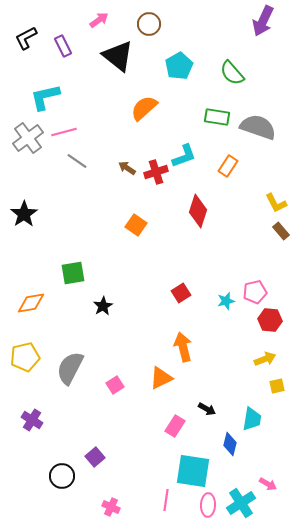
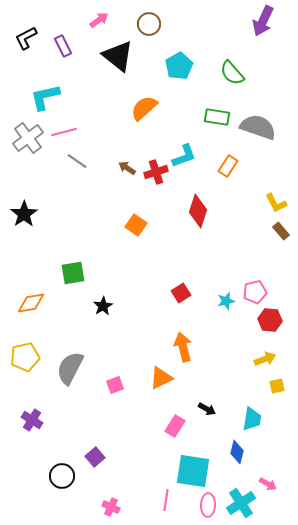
pink square at (115, 385): rotated 12 degrees clockwise
blue diamond at (230, 444): moved 7 px right, 8 px down
